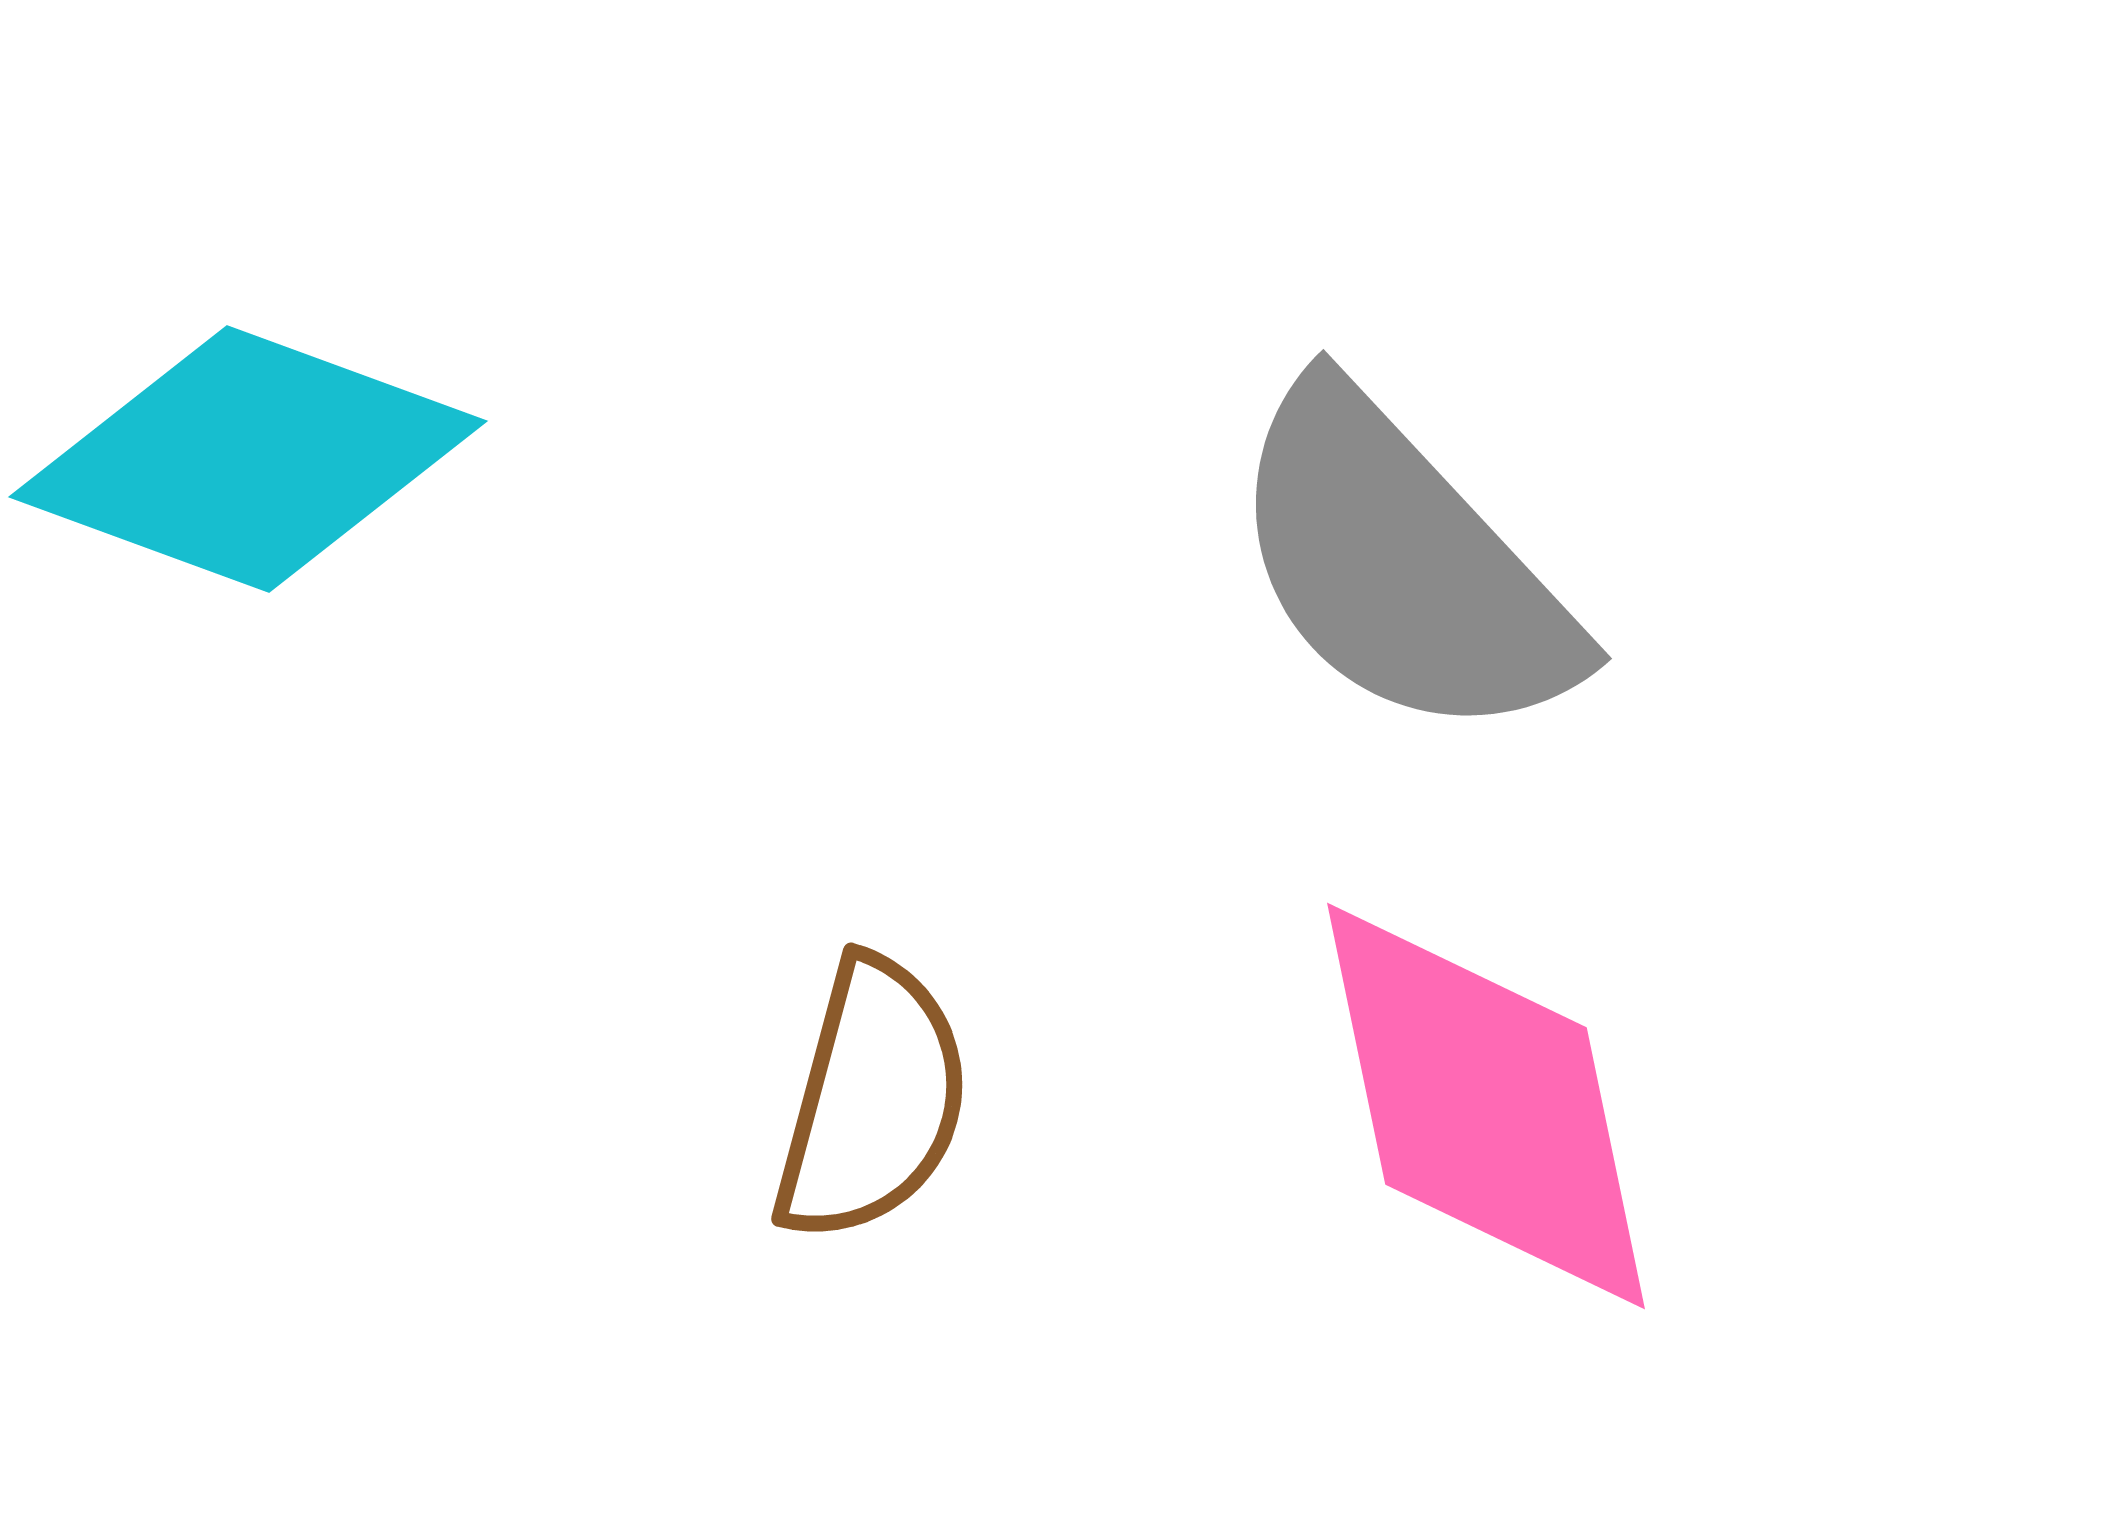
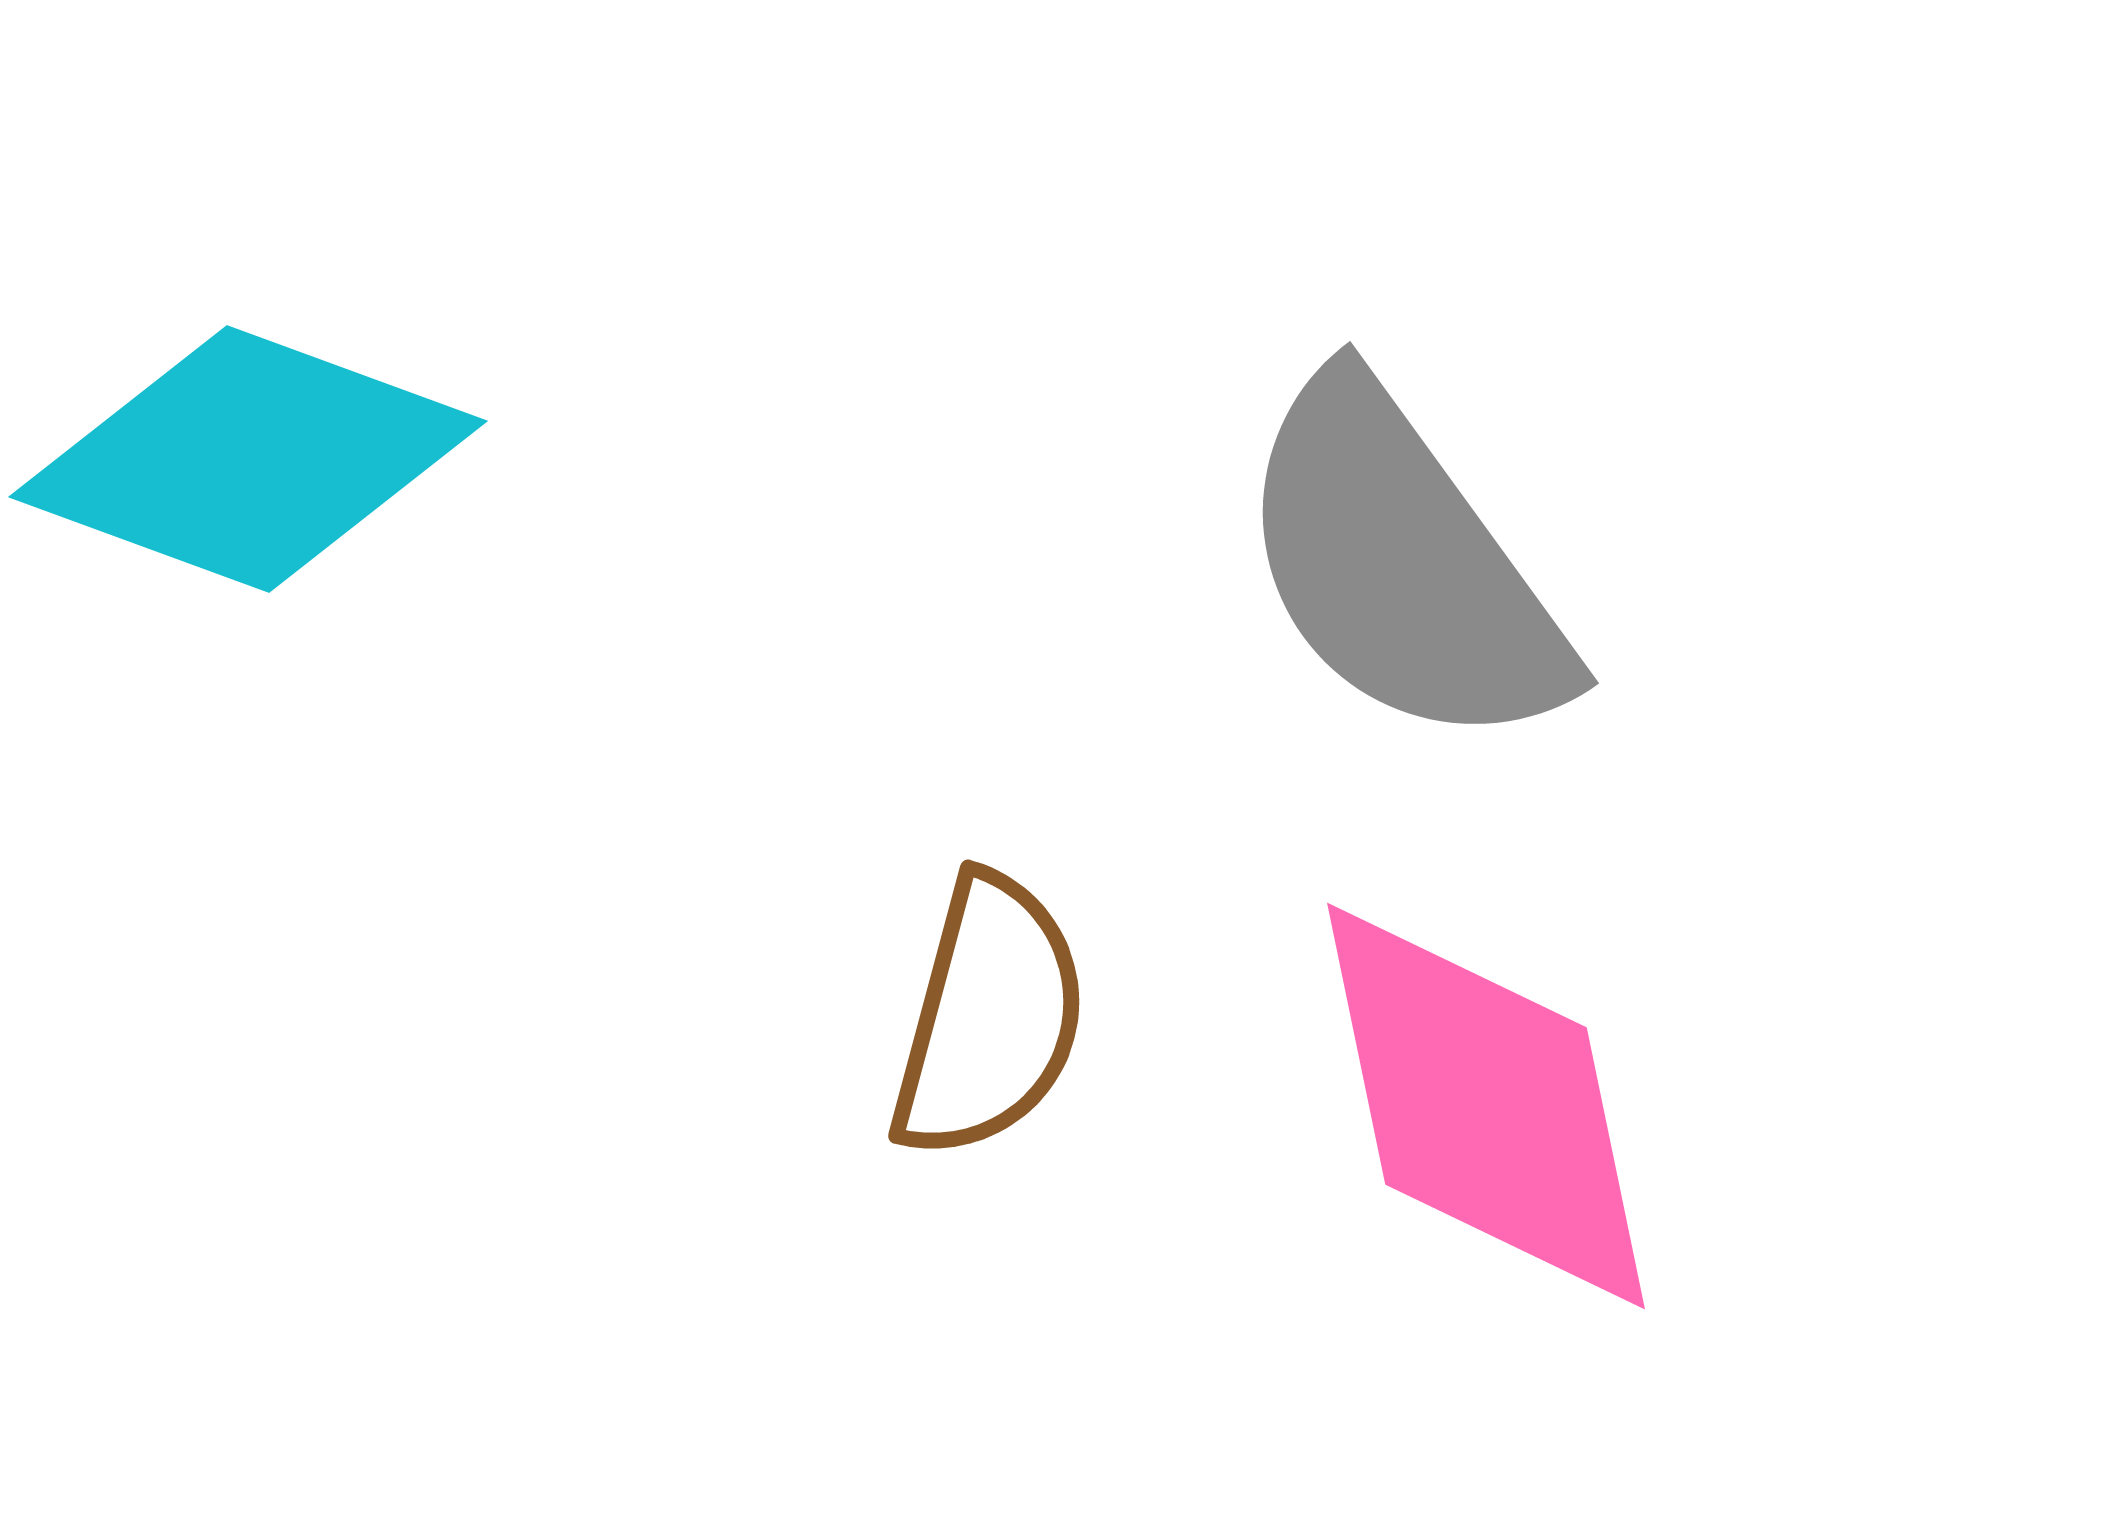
gray semicircle: rotated 7 degrees clockwise
brown semicircle: moved 117 px right, 83 px up
